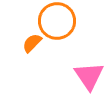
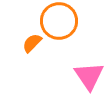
orange circle: moved 2 px right
